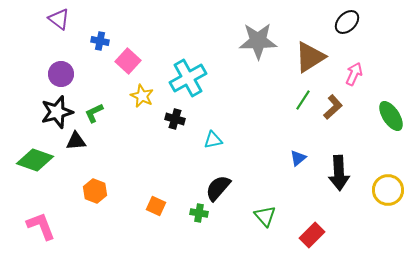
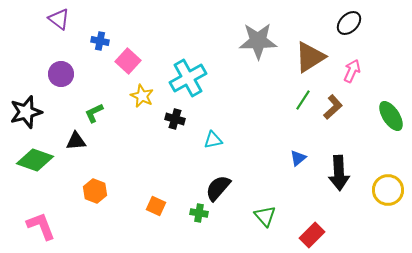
black ellipse: moved 2 px right, 1 px down
pink arrow: moved 2 px left, 3 px up
black star: moved 31 px left
